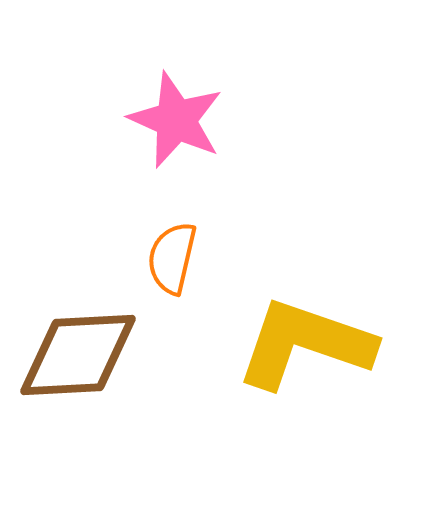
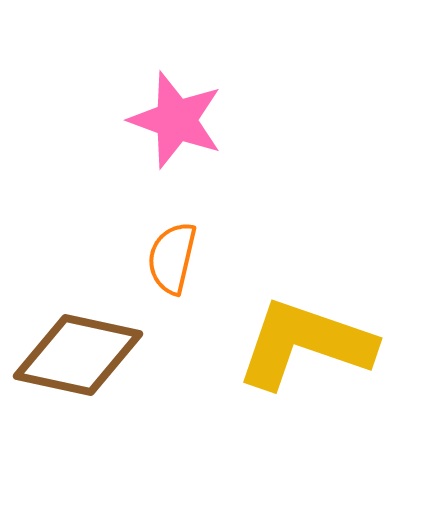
pink star: rotated 4 degrees counterclockwise
brown diamond: rotated 15 degrees clockwise
